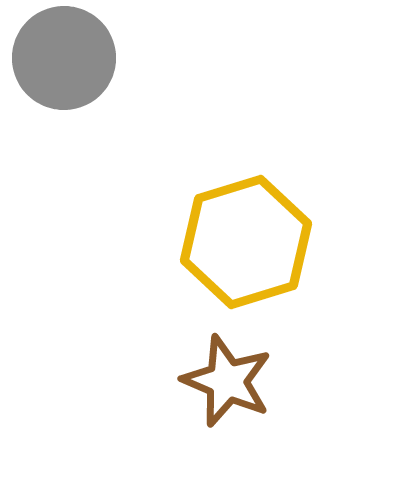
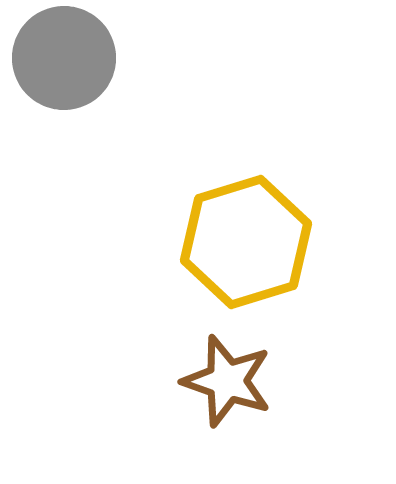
brown star: rotated 4 degrees counterclockwise
